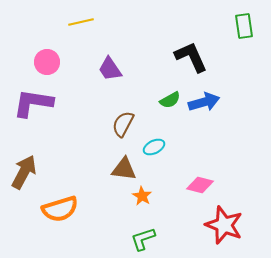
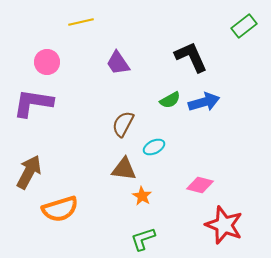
green rectangle: rotated 60 degrees clockwise
purple trapezoid: moved 8 px right, 6 px up
brown arrow: moved 5 px right
